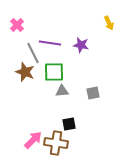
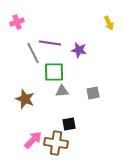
pink cross: moved 3 px up; rotated 24 degrees clockwise
purple star: moved 2 px left, 5 px down
brown star: moved 27 px down
